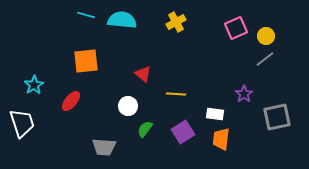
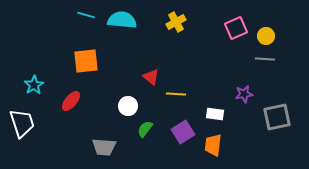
gray line: rotated 42 degrees clockwise
red triangle: moved 8 px right, 3 px down
purple star: rotated 24 degrees clockwise
orange trapezoid: moved 8 px left, 6 px down
